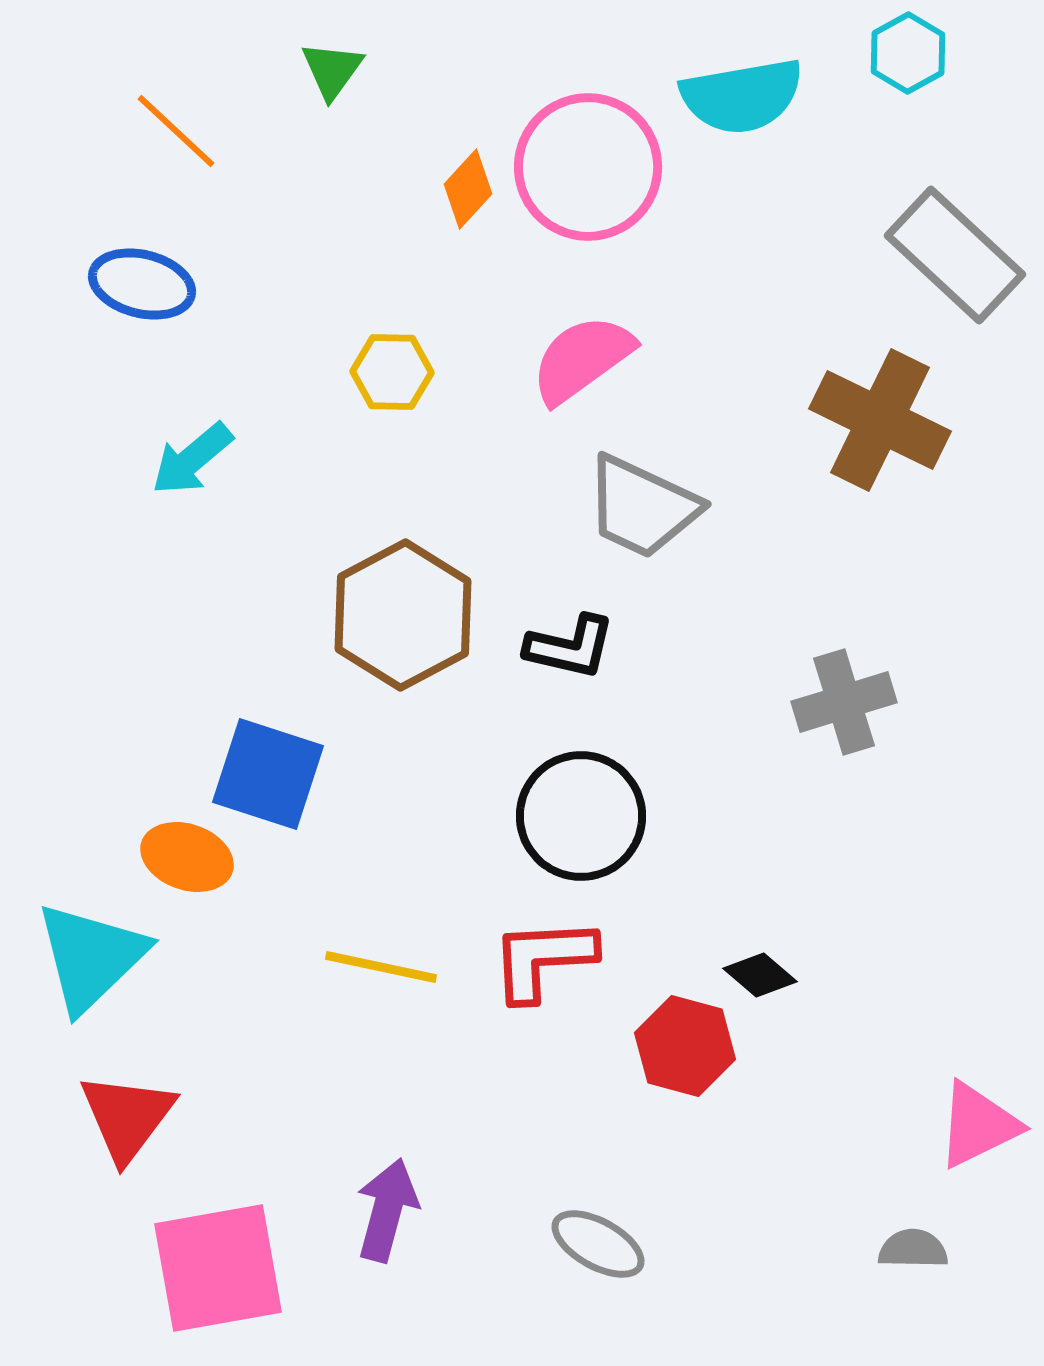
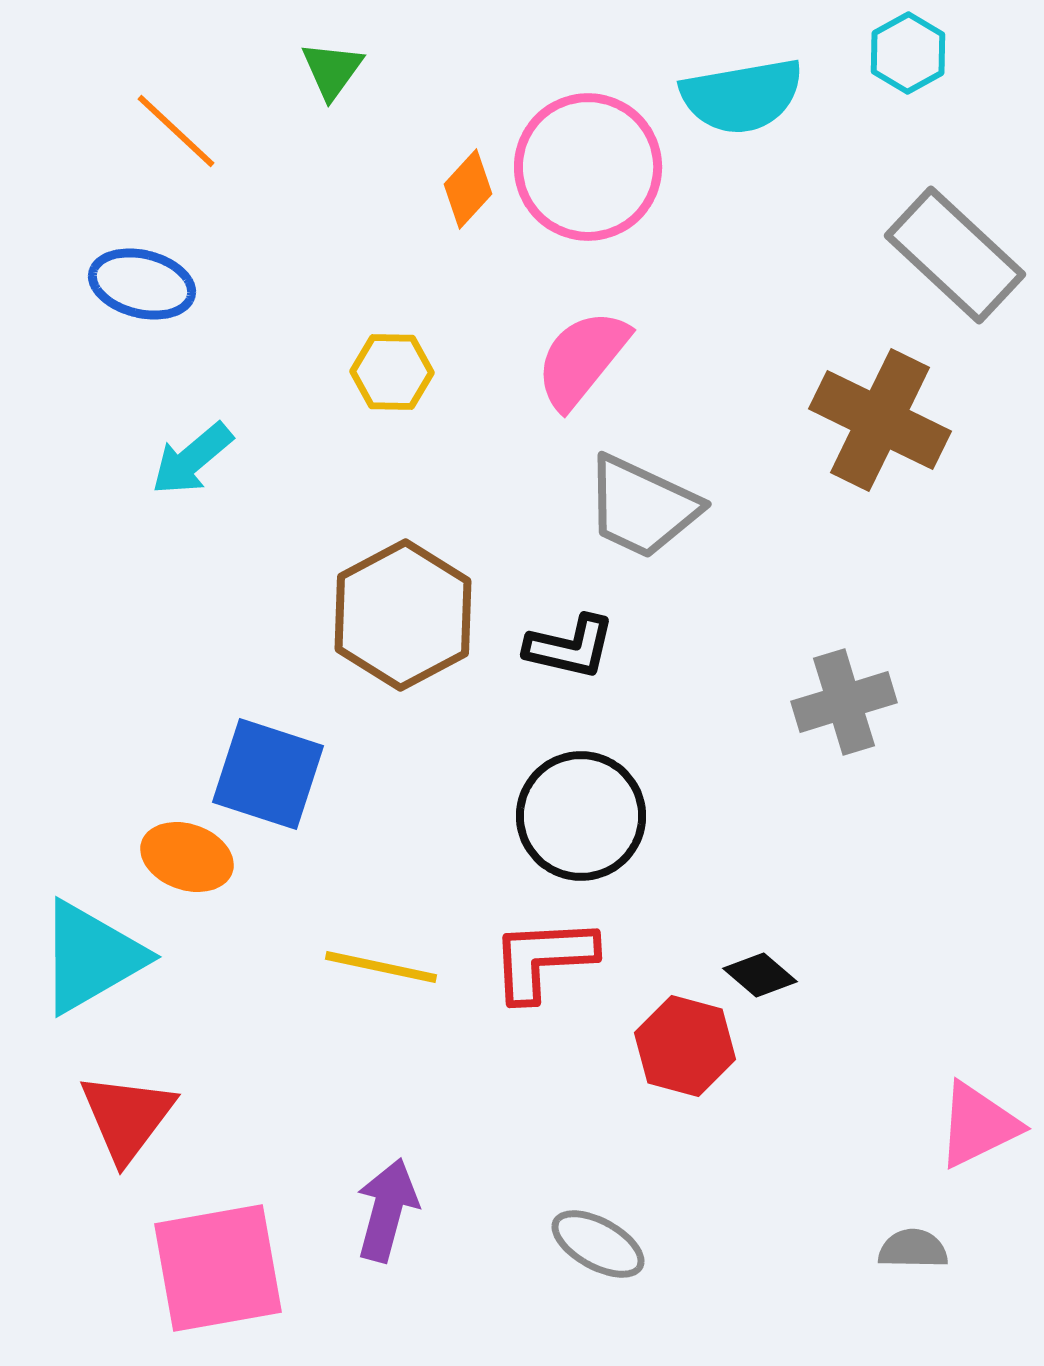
pink semicircle: rotated 15 degrees counterclockwise
cyan triangle: rotated 14 degrees clockwise
